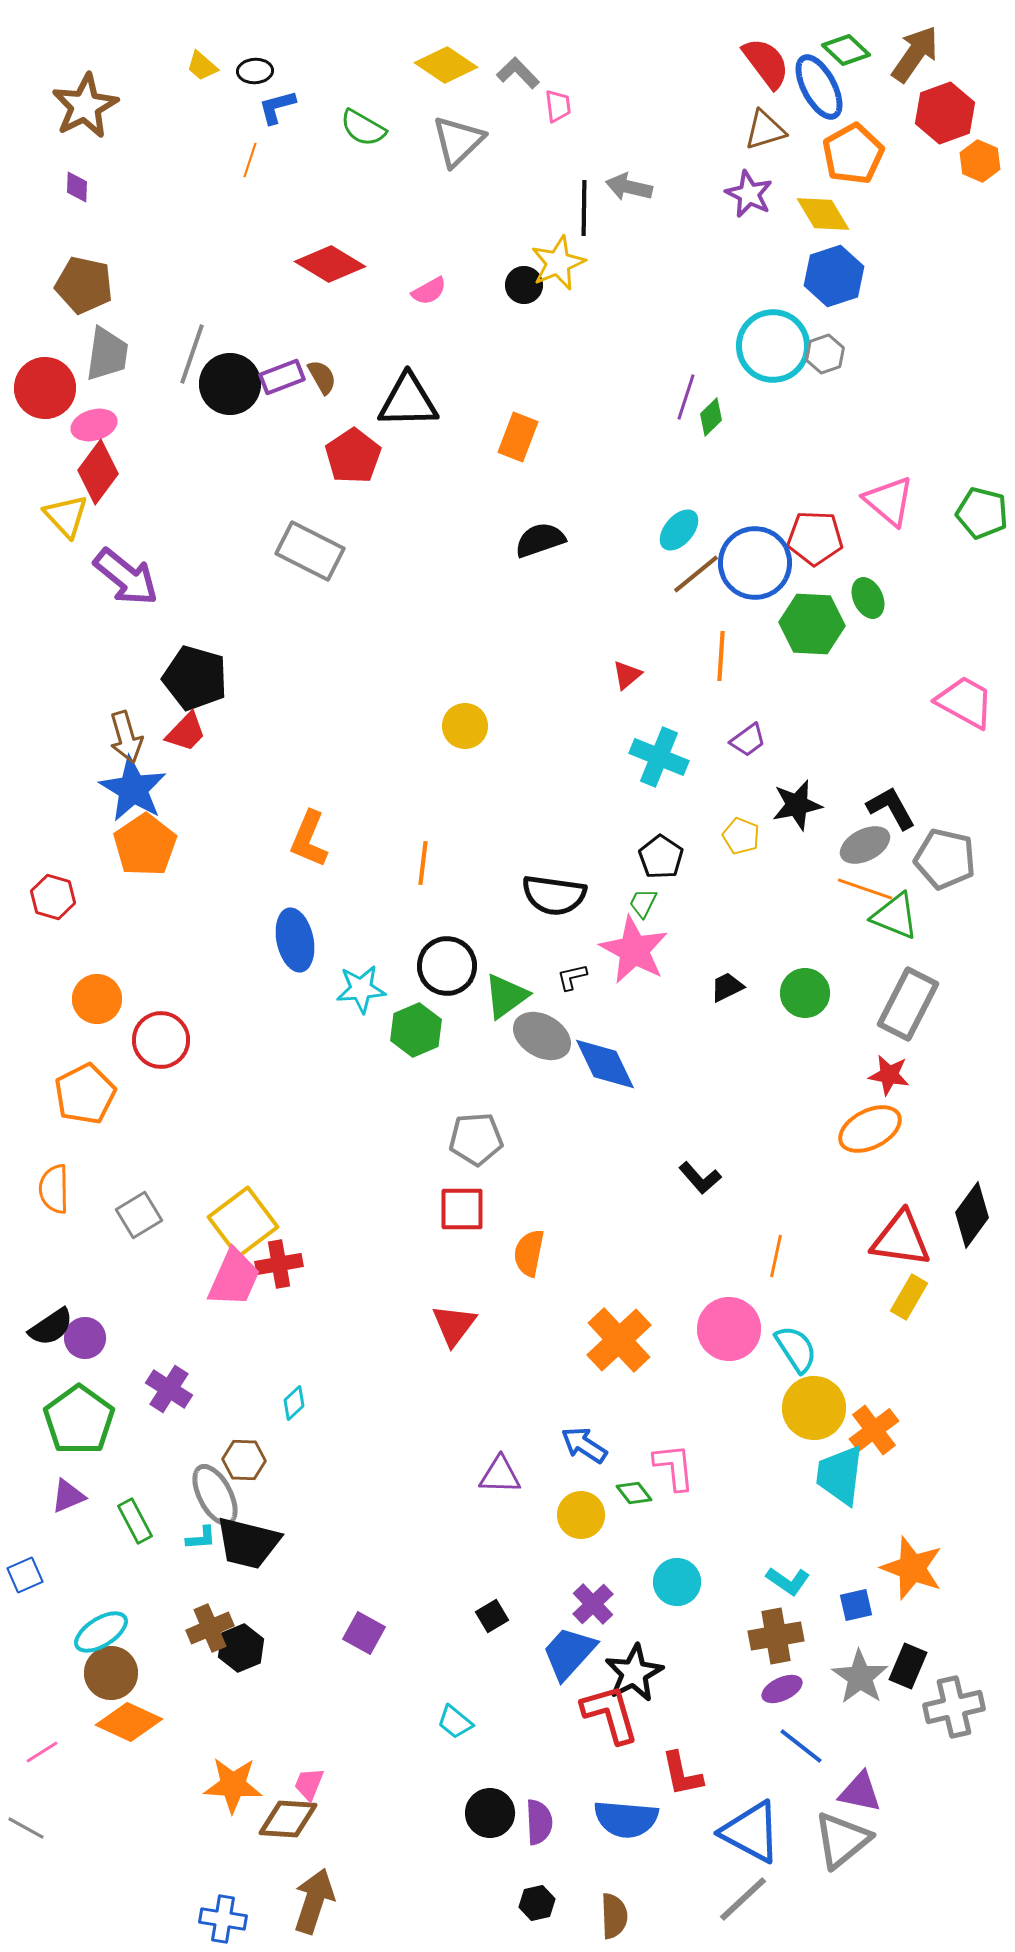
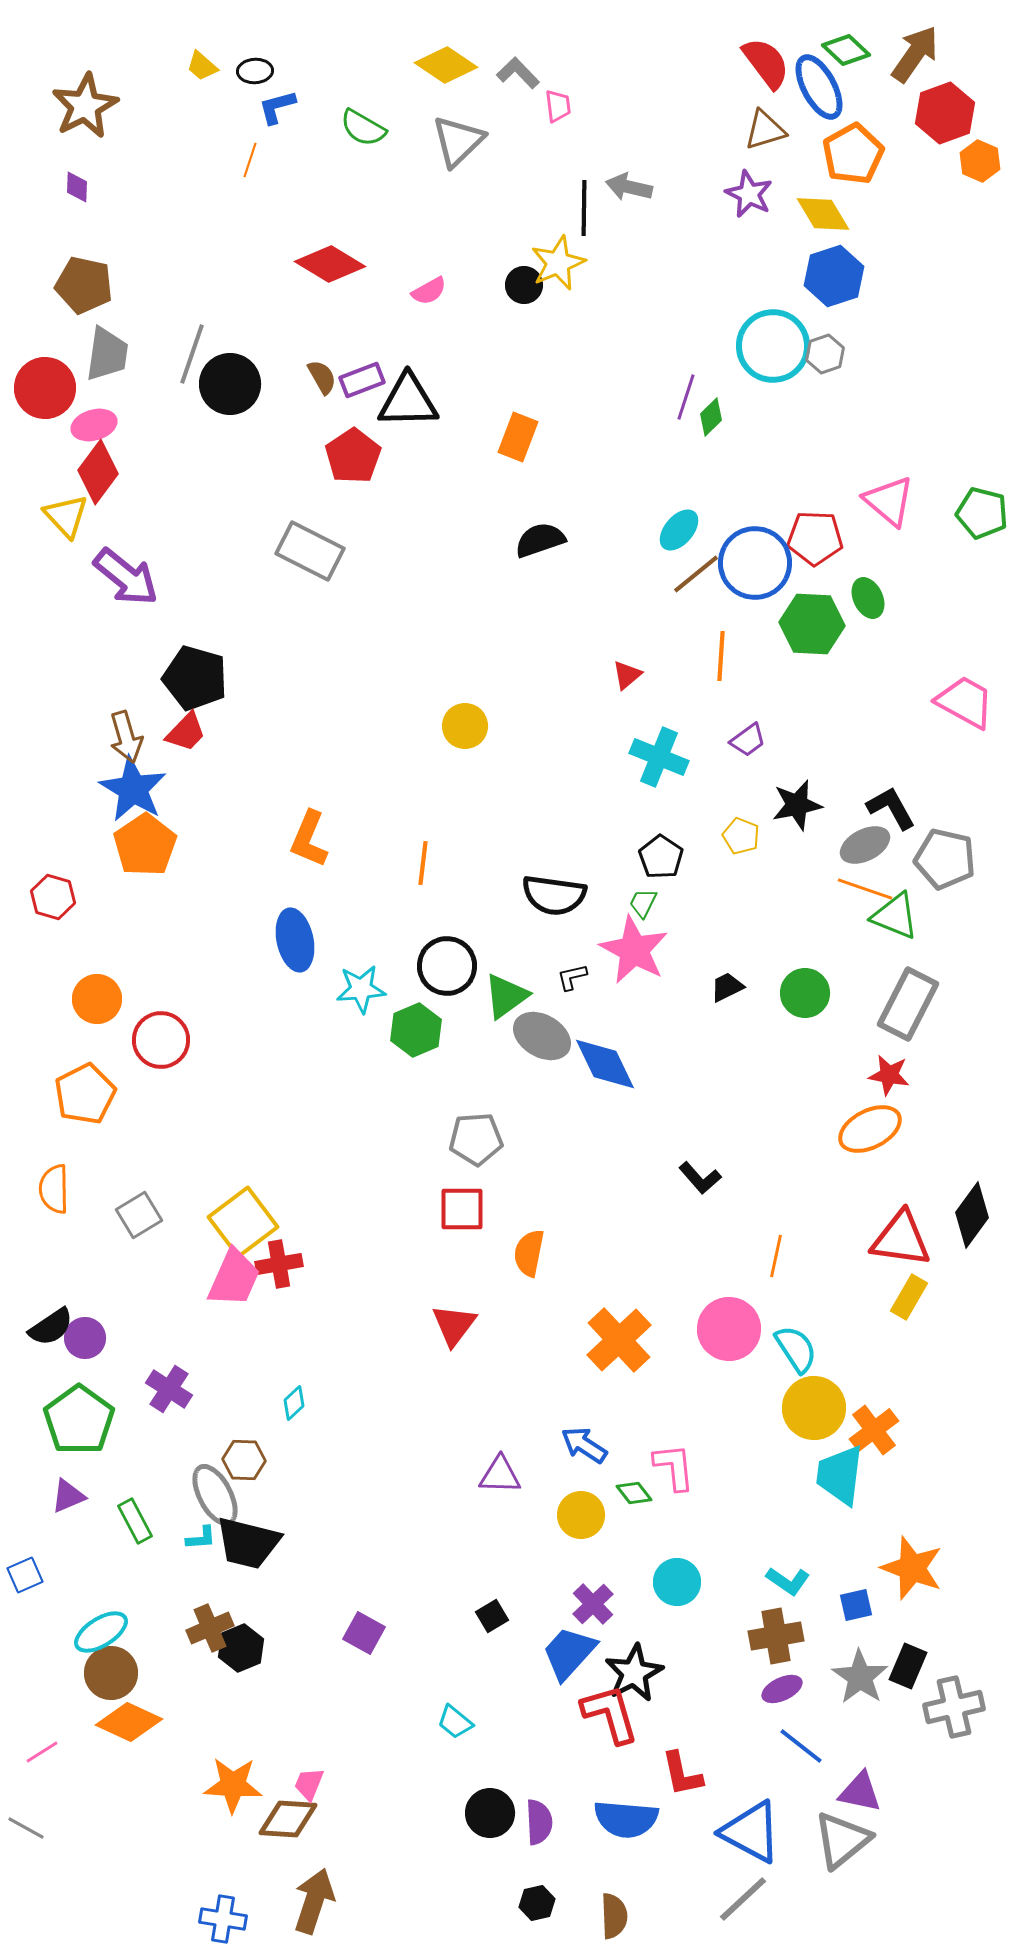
purple rectangle at (282, 377): moved 80 px right, 3 px down
